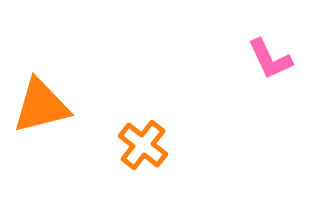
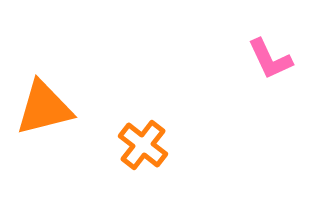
orange triangle: moved 3 px right, 2 px down
